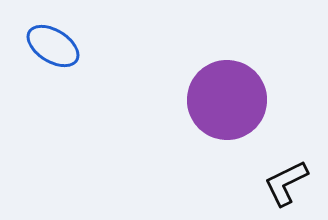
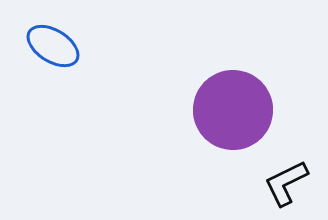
purple circle: moved 6 px right, 10 px down
